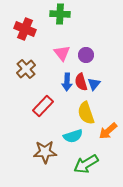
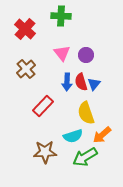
green cross: moved 1 px right, 2 px down
red cross: rotated 20 degrees clockwise
orange arrow: moved 6 px left, 4 px down
green arrow: moved 1 px left, 7 px up
